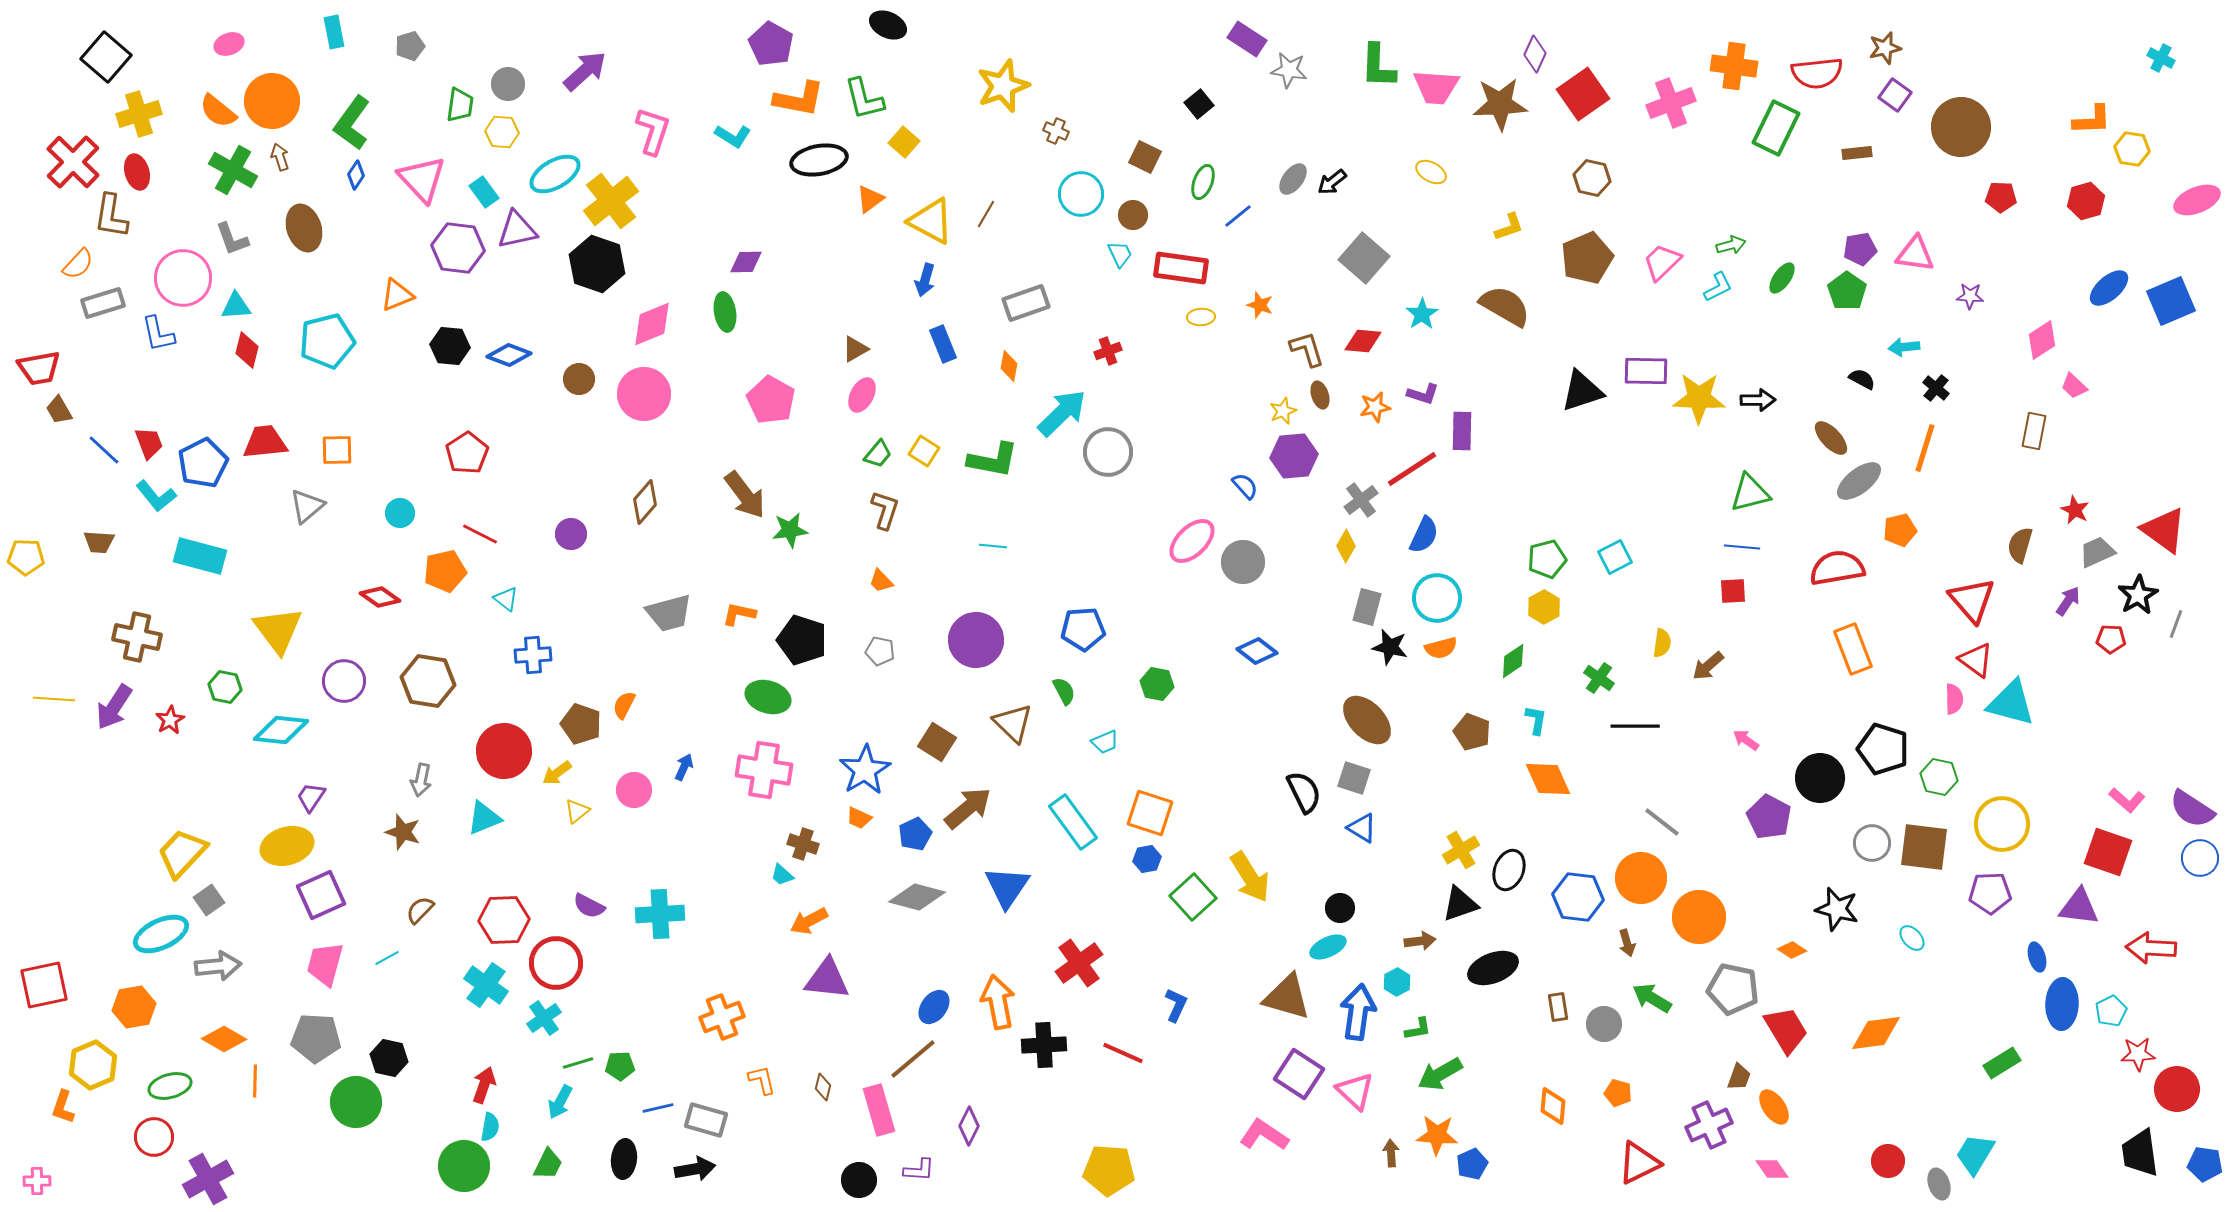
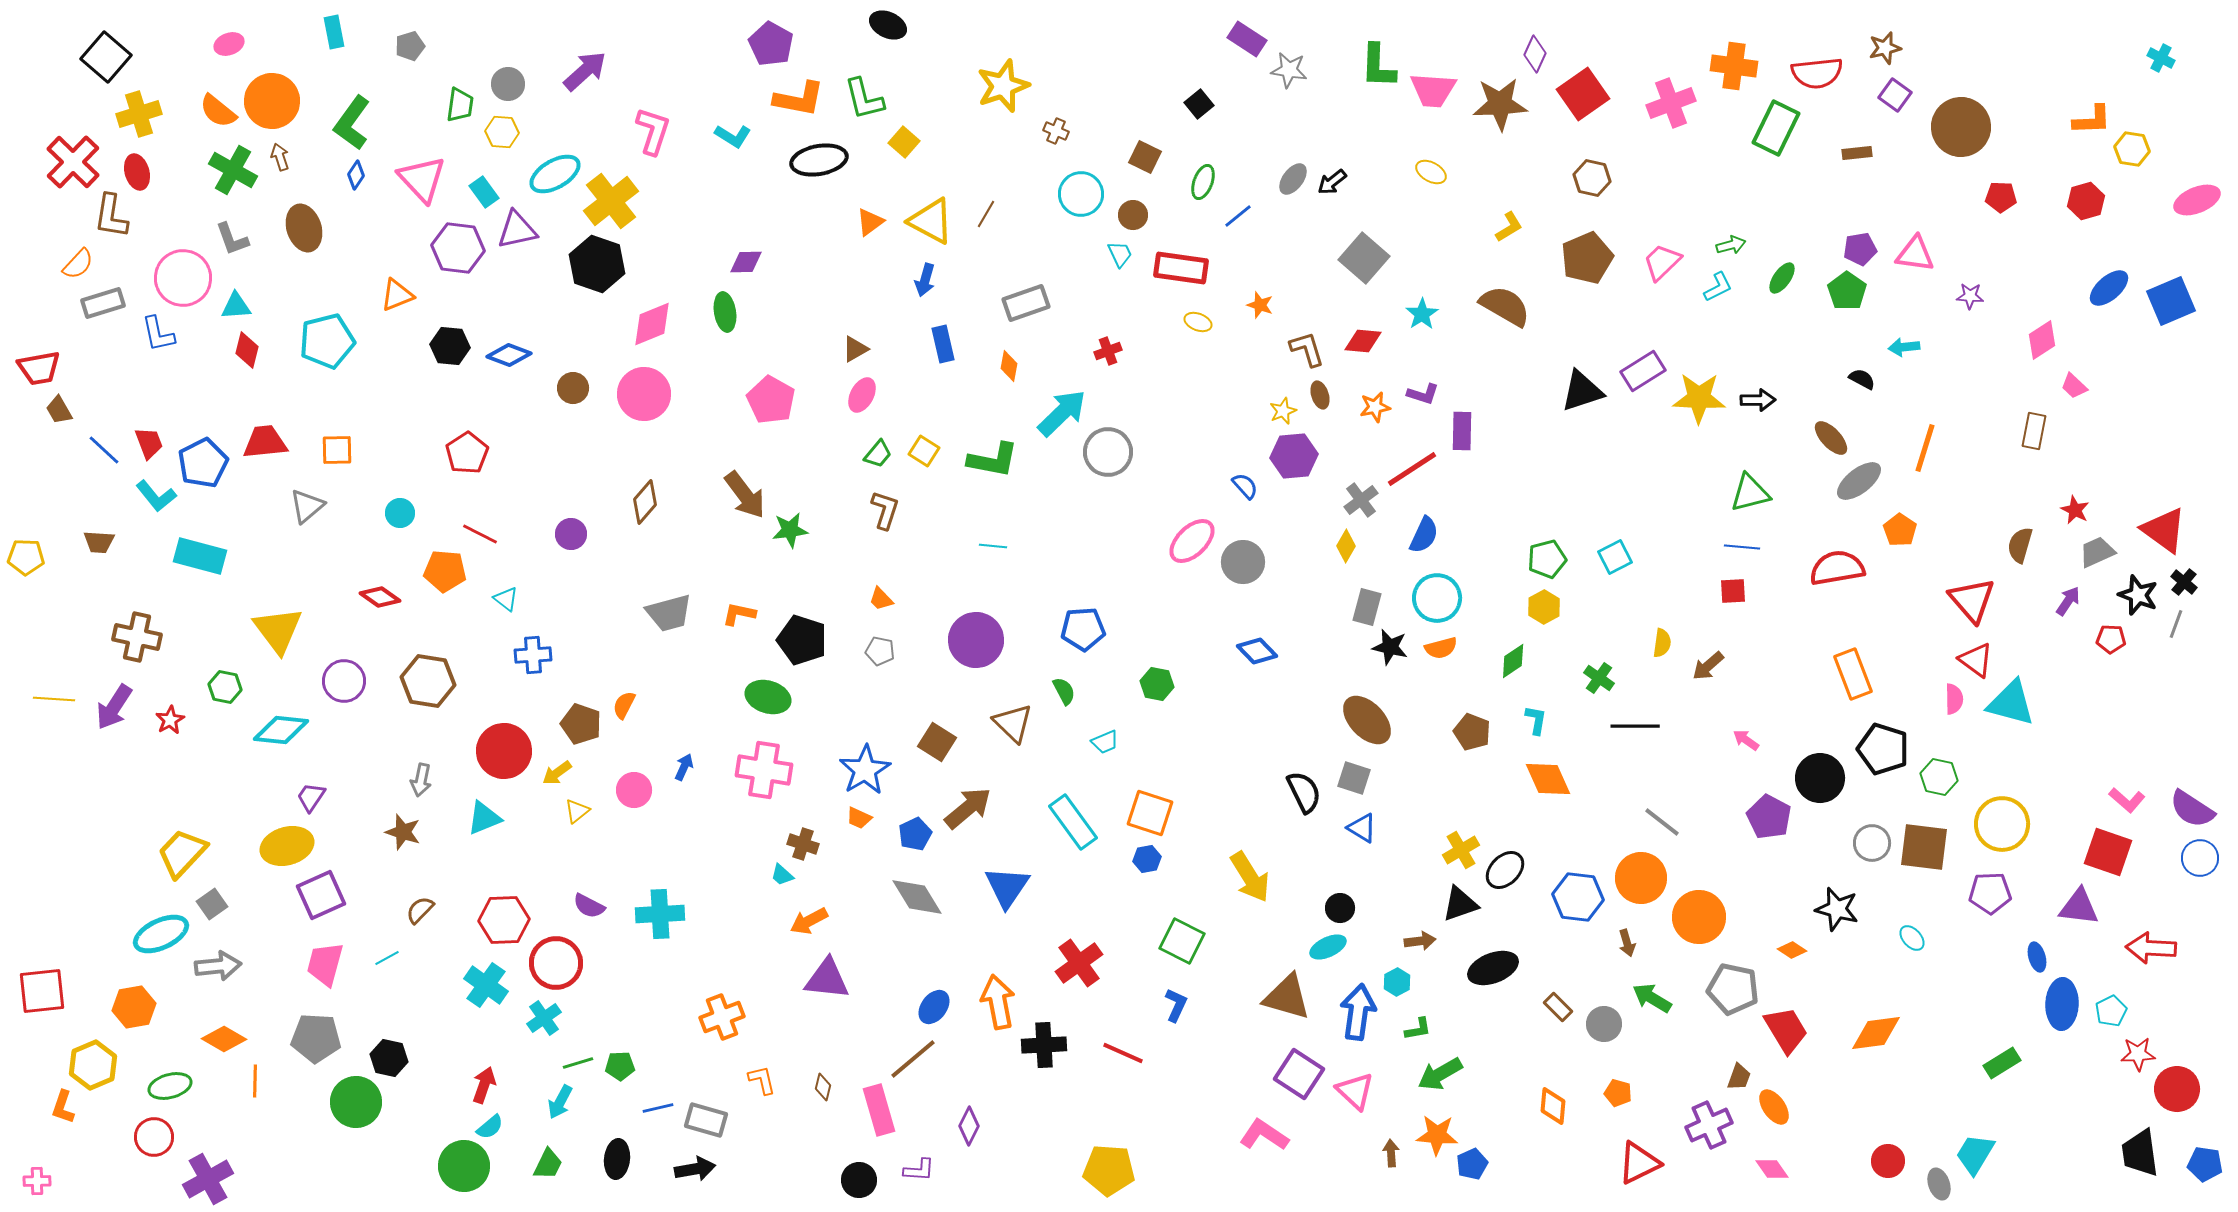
pink trapezoid at (1436, 87): moved 3 px left, 3 px down
orange triangle at (870, 199): moved 23 px down
yellow L-shape at (1509, 227): rotated 12 degrees counterclockwise
yellow ellipse at (1201, 317): moved 3 px left, 5 px down; rotated 24 degrees clockwise
blue rectangle at (943, 344): rotated 9 degrees clockwise
purple rectangle at (1646, 371): moved 3 px left; rotated 33 degrees counterclockwise
brown circle at (579, 379): moved 6 px left, 9 px down
black cross at (1936, 388): moved 248 px right, 194 px down
orange pentagon at (1900, 530): rotated 24 degrees counterclockwise
orange pentagon at (445, 571): rotated 18 degrees clockwise
orange trapezoid at (881, 581): moved 18 px down
black star at (2138, 595): rotated 21 degrees counterclockwise
orange rectangle at (1853, 649): moved 25 px down
blue diamond at (1257, 651): rotated 9 degrees clockwise
black ellipse at (1509, 870): moved 4 px left; rotated 24 degrees clockwise
gray diamond at (917, 897): rotated 44 degrees clockwise
green square at (1193, 897): moved 11 px left, 44 px down; rotated 21 degrees counterclockwise
gray square at (209, 900): moved 3 px right, 4 px down
red square at (44, 985): moved 2 px left, 6 px down; rotated 6 degrees clockwise
brown rectangle at (1558, 1007): rotated 36 degrees counterclockwise
cyan semicircle at (490, 1127): rotated 40 degrees clockwise
black ellipse at (624, 1159): moved 7 px left
